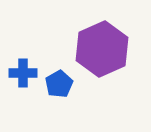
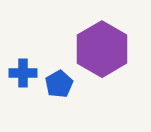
purple hexagon: rotated 6 degrees counterclockwise
